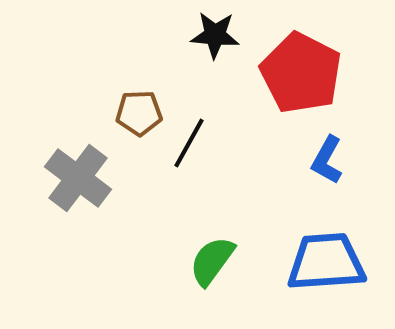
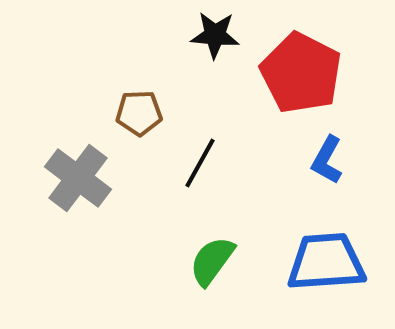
black line: moved 11 px right, 20 px down
